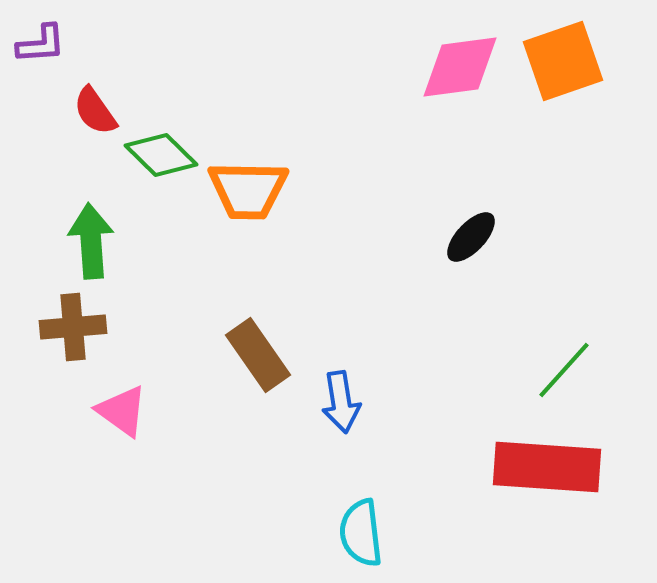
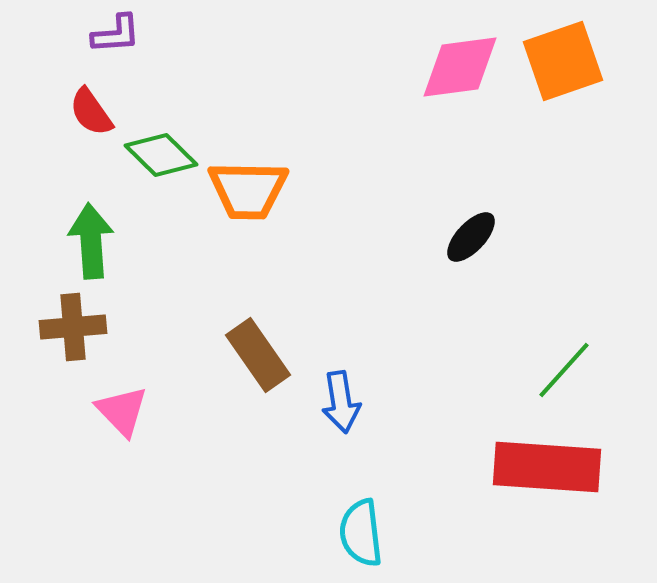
purple L-shape: moved 75 px right, 10 px up
red semicircle: moved 4 px left, 1 px down
pink triangle: rotated 10 degrees clockwise
